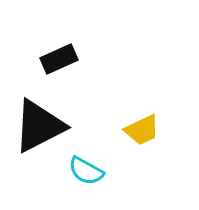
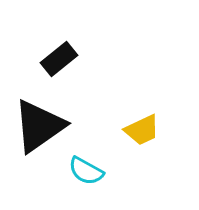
black rectangle: rotated 15 degrees counterclockwise
black triangle: rotated 8 degrees counterclockwise
